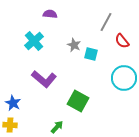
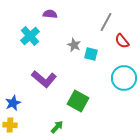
cyan cross: moved 4 px left, 5 px up
blue star: rotated 21 degrees clockwise
